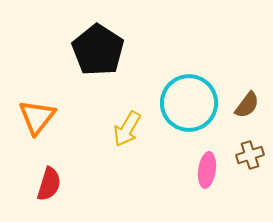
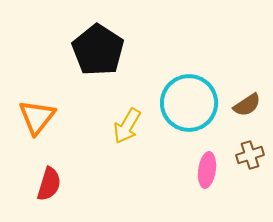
brown semicircle: rotated 20 degrees clockwise
yellow arrow: moved 3 px up
